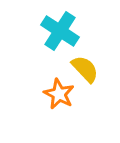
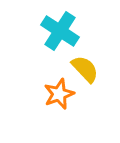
orange star: rotated 24 degrees clockwise
